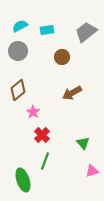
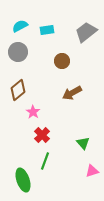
gray circle: moved 1 px down
brown circle: moved 4 px down
